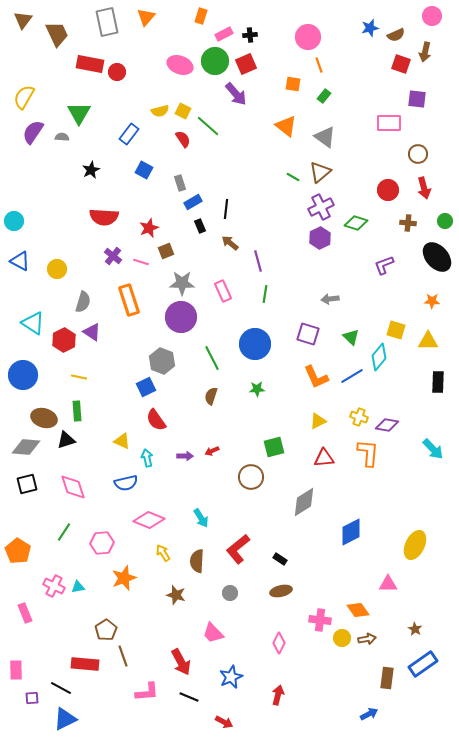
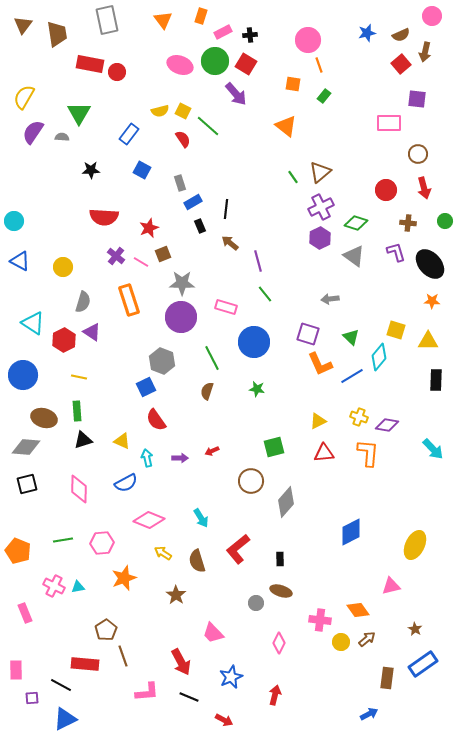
orange triangle at (146, 17): moved 17 px right, 3 px down; rotated 18 degrees counterclockwise
brown triangle at (23, 20): moved 5 px down
gray rectangle at (107, 22): moved 2 px up
blue star at (370, 28): moved 3 px left, 5 px down
brown trapezoid at (57, 34): rotated 16 degrees clockwise
pink rectangle at (224, 34): moved 1 px left, 2 px up
brown semicircle at (396, 35): moved 5 px right
pink circle at (308, 37): moved 3 px down
red square at (246, 64): rotated 35 degrees counterclockwise
red square at (401, 64): rotated 30 degrees clockwise
gray triangle at (325, 137): moved 29 px right, 119 px down
black star at (91, 170): rotated 24 degrees clockwise
blue square at (144, 170): moved 2 px left
green line at (293, 177): rotated 24 degrees clockwise
red circle at (388, 190): moved 2 px left
brown square at (166, 251): moved 3 px left, 3 px down
purple cross at (113, 256): moved 3 px right
black ellipse at (437, 257): moved 7 px left, 7 px down
pink line at (141, 262): rotated 14 degrees clockwise
purple L-shape at (384, 265): moved 12 px right, 13 px up; rotated 95 degrees clockwise
yellow circle at (57, 269): moved 6 px right, 2 px up
pink rectangle at (223, 291): moved 3 px right, 16 px down; rotated 50 degrees counterclockwise
green line at (265, 294): rotated 48 degrees counterclockwise
blue circle at (255, 344): moved 1 px left, 2 px up
orange L-shape at (316, 377): moved 4 px right, 13 px up
black rectangle at (438, 382): moved 2 px left, 2 px up
green star at (257, 389): rotated 14 degrees clockwise
brown semicircle at (211, 396): moved 4 px left, 5 px up
black triangle at (66, 440): moved 17 px right
purple arrow at (185, 456): moved 5 px left, 2 px down
red triangle at (324, 458): moved 5 px up
brown circle at (251, 477): moved 4 px down
blue semicircle at (126, 483): rotated 15 degrees counterclockwise
pink diamond at (73, 487): moved 6 px right, 2 px down; rotated 20 degrees clockwise
gray diamond at (304, 502): moved 18 px left; rotated 16 degrees counterclockwise
green line at (64, 532): moved 1 px left, 8 px down; rotated 48 degrees clockwise
orange pentagon at (18, 551): rotated 10 degrees counterclockwise
yellow arrow at (163, 553): rotated 24 degrees counterclockwise
black rectangle at (280, 559): rotated 56 degrees clockwise
brown semicircle at (197, 561): rotated 20 degrees counterclockwise
pink triangle at (388, 584): moved 3 px right, 2 px down; rotated 12 degrees counterclockwise
brown ellipse at (281, 591): rotated 30 degrees clockwise
gray circle at (230, 593): moved 26 px right, 10 px down
brown star at (176, 595): rotated 18 degrees clockwise
yellow circle at (342, 638): moved 1 px left, 4 px down
brown arrow at (367, 639): rotated 30 degrees counterclockwise
black line at (61, 688): moved 3 px up
red arrow at (278, 695): moved 3 px left
red arrow at (224, 722): moved 2 px up
